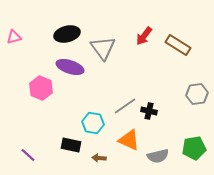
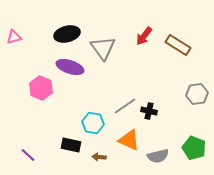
green pentagon: rotated 30 degrees clockwise
brown arrow: moved 1 px up
